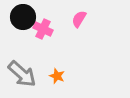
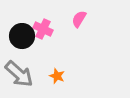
black circle: moved 1 px left, 19 px down
gray arrow: moved 3 px left
